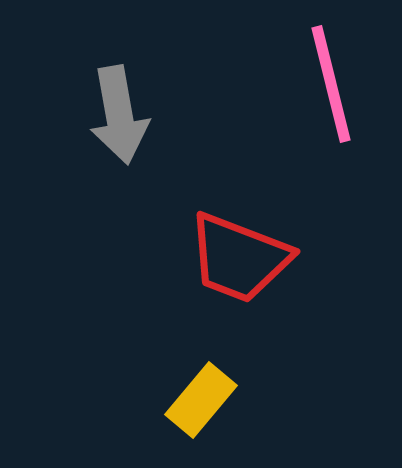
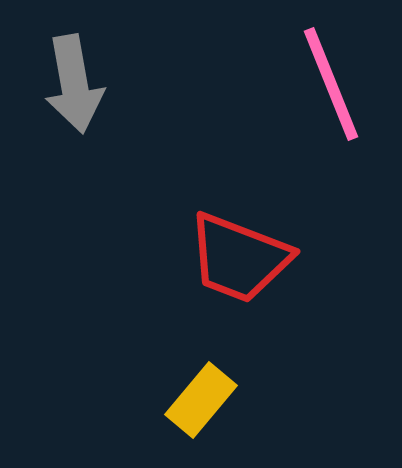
pink line: rotated 8 degrees counterclockwise
gray arrow: moved 45 px left, 31 px up
